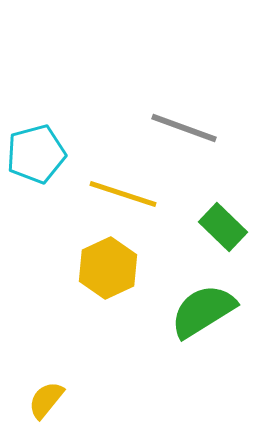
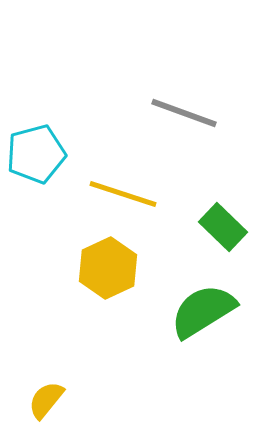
gray line: moved 15 px up
